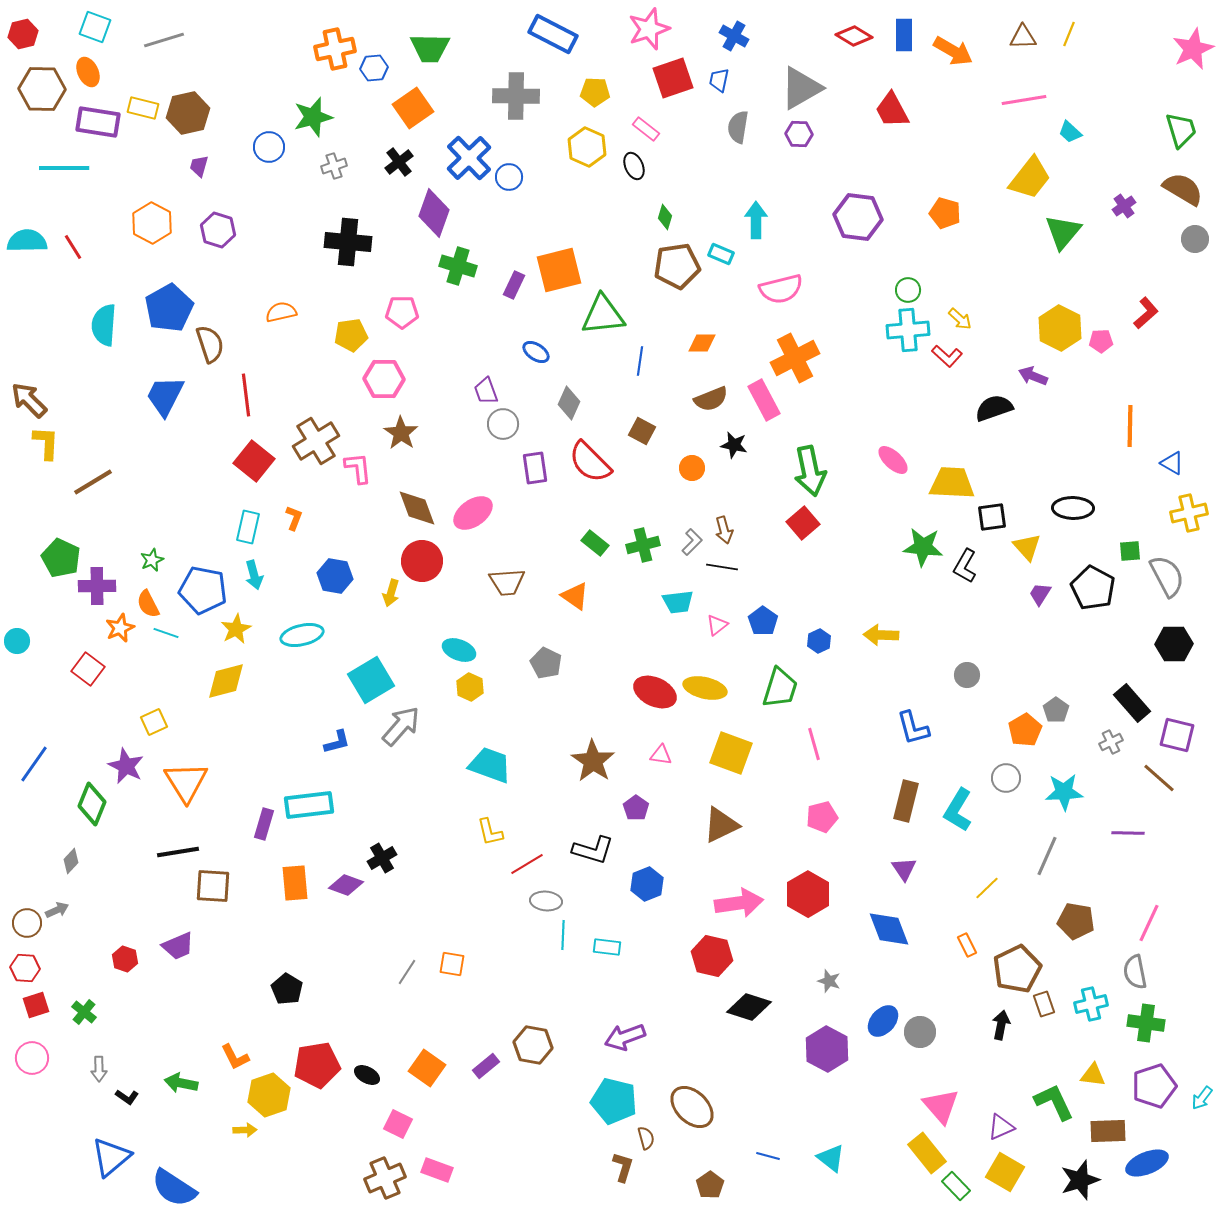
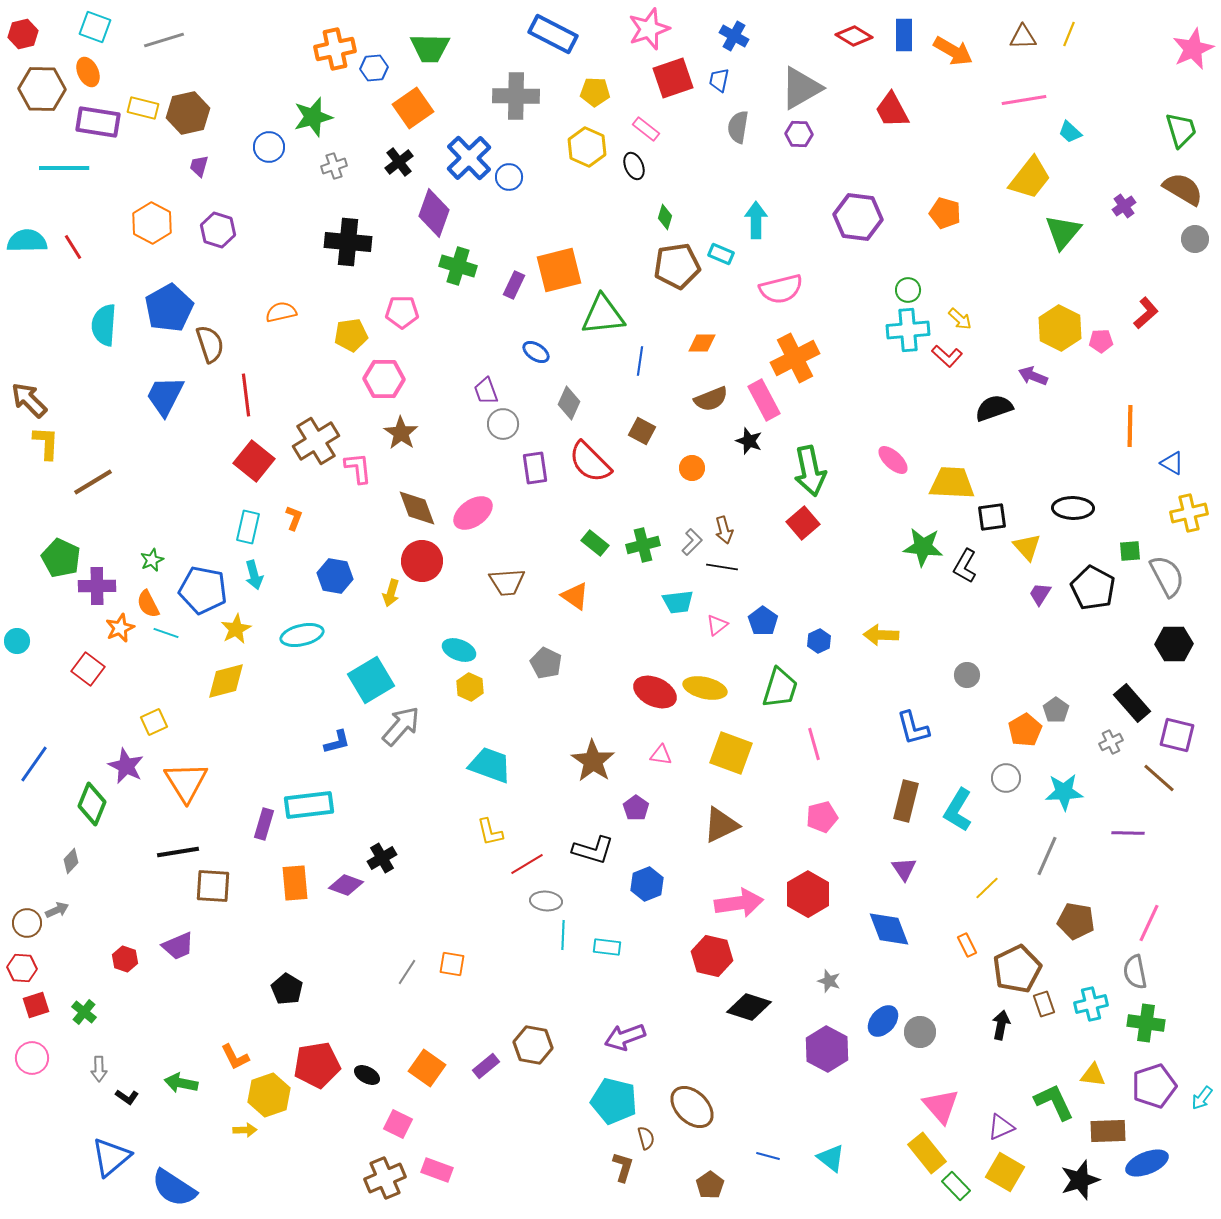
black star at (734, 445): moved 15 px right, 4 px up; rotated 8 degrees clockwise
red hexagon at (25, 968): moved 3 px left
